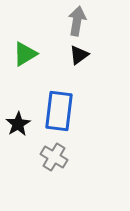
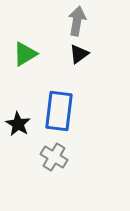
black triangle: moved 1 px up
black star: rotated 10 degrees counterclockwise
